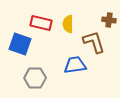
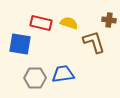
yellow semicircle: moved 1 px right, 1 px up; rotated 108 degrees clockwise
blue square: rotated 10 degrees counterclockwise
blue trapezoid: moved 12 px left, 9 px down
